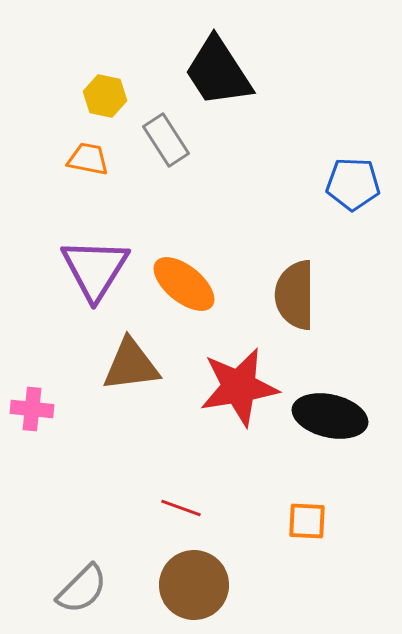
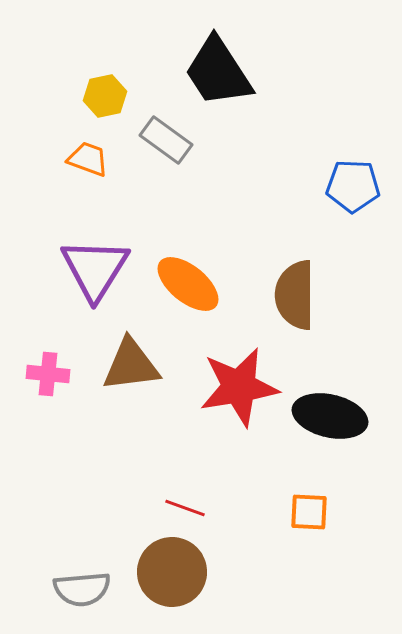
yellow hexagon: rotated 24 degrees counterclockwise
gray rectangle: rotated 21 degrees counterclockwise
orange trapezoid: rotated 9 degrees clockwise
blue pentagon: moved 2 px down
orange ellipse: moved 4 px right
pink cross: moved 16 px right, 35 px up
red line: moved 4 px right
orange square: moved 2 px right, 9 px up
brown circle: moved 22 px left, 13 px up
gray semicircle: rotated 40 degrees clockwise
